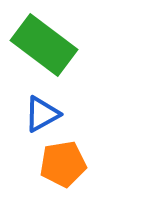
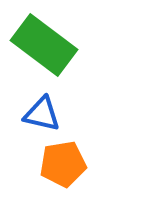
blue triangle: rotated 42 degrees clockwise
